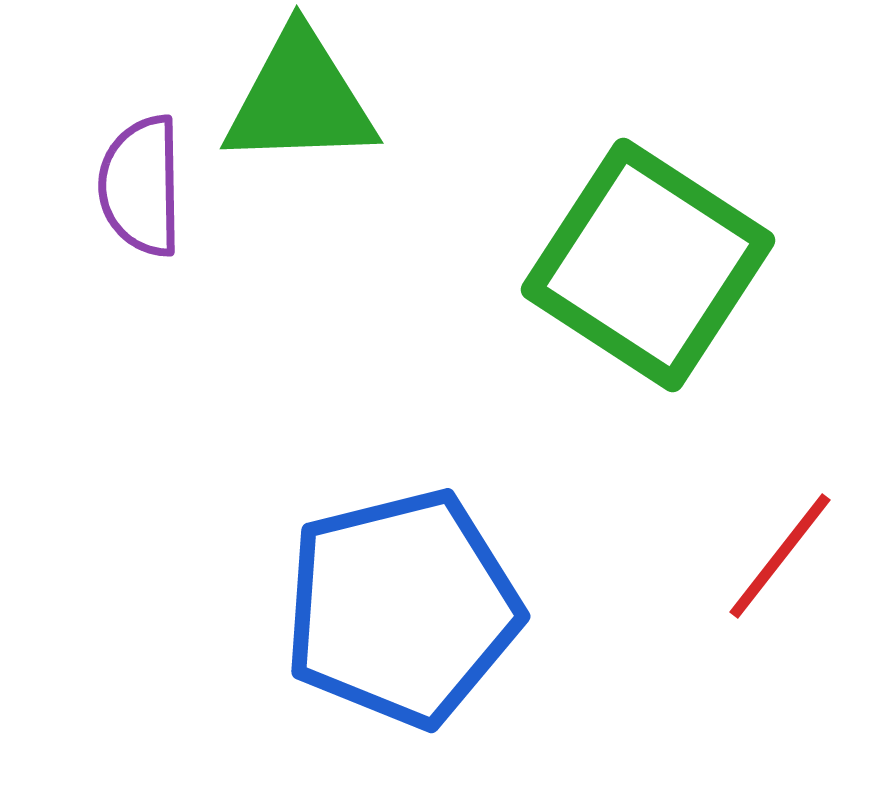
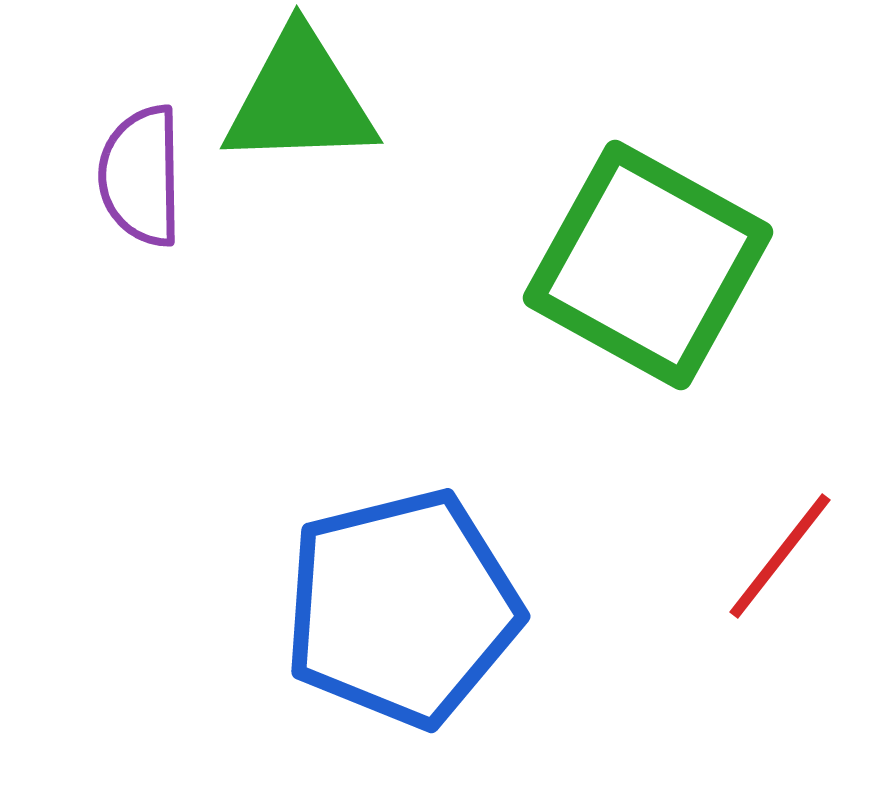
purple semicircle: moved 10 px up
green square: rotated 4 degrees counterclockwise
